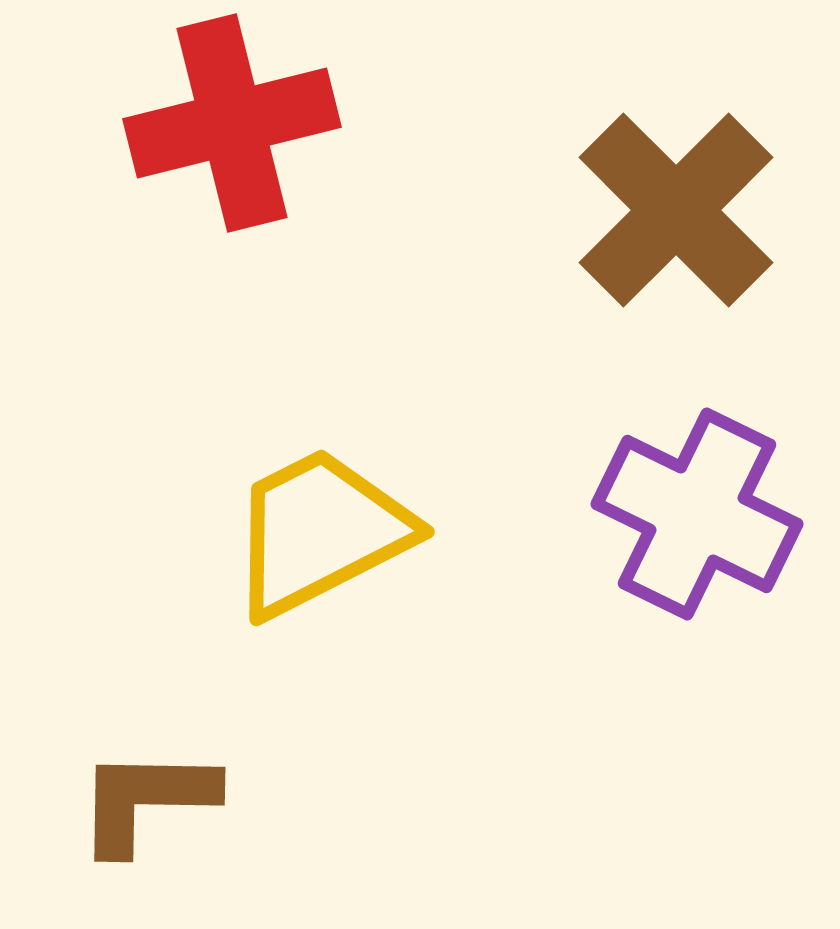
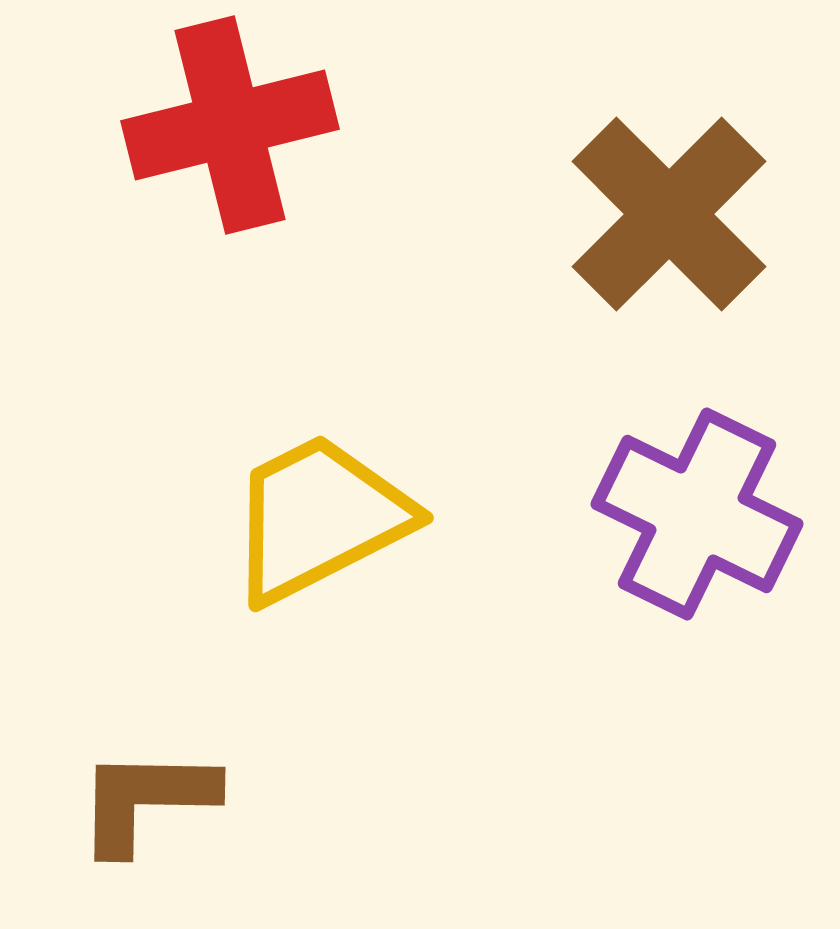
red cross: moved 2 px left, 2 px down
brown cross: moved 7 px left, 4 px down
yellow trapezoid: moved 1 px left, 14 px up
